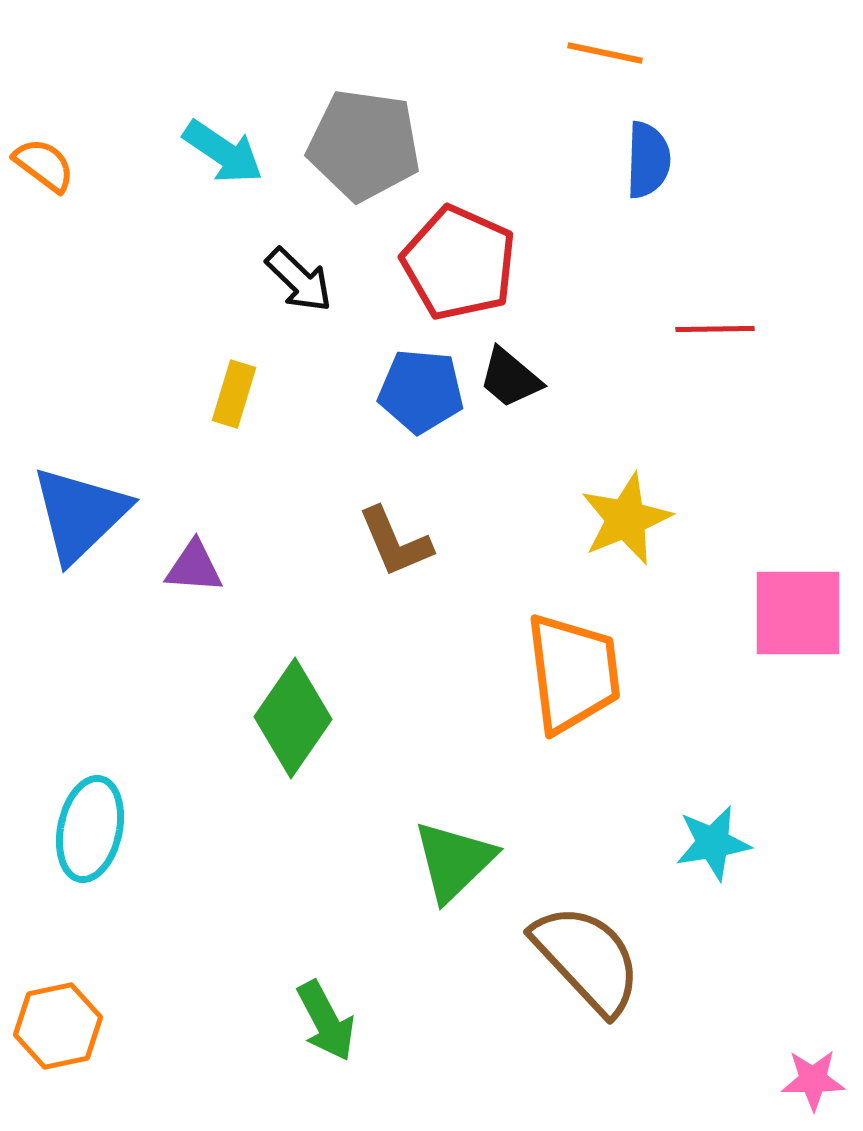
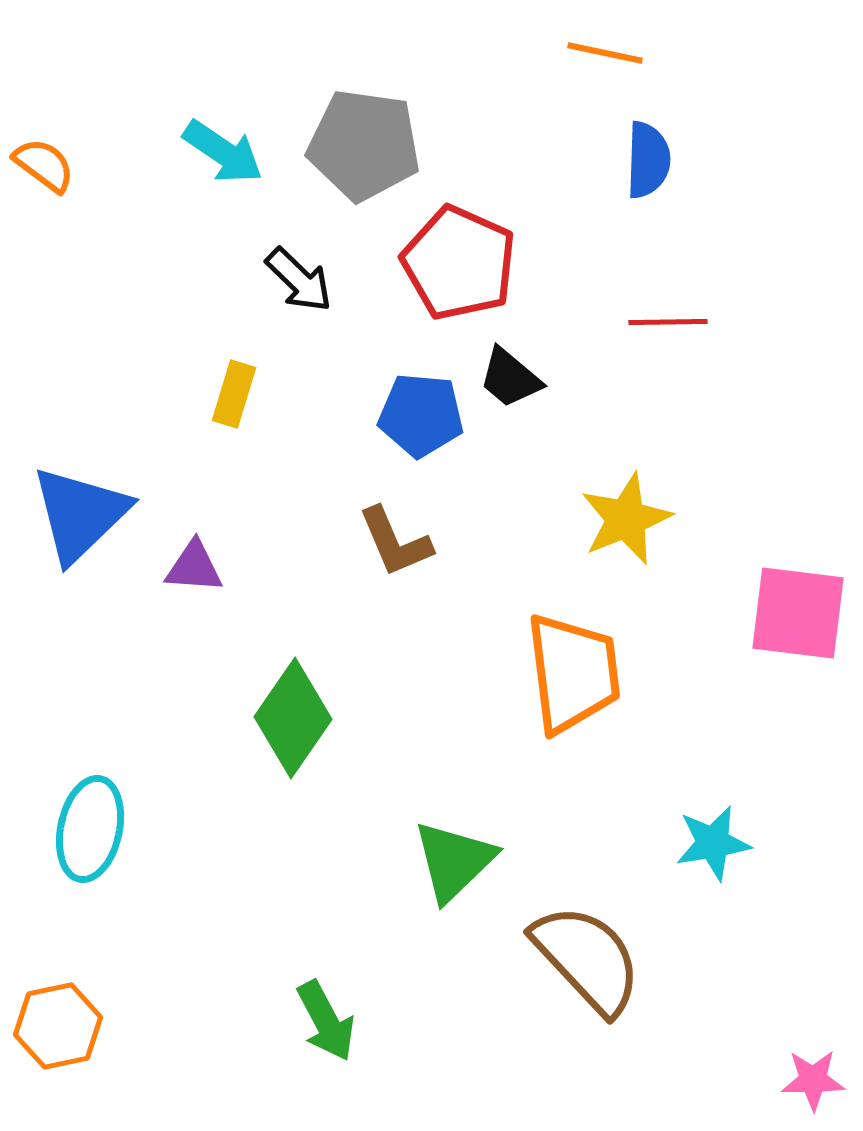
red line: moved 47 px left, 7 px up
blue pentagon: moved 24 px down
pink square: rotated 7 degrees clockwise
